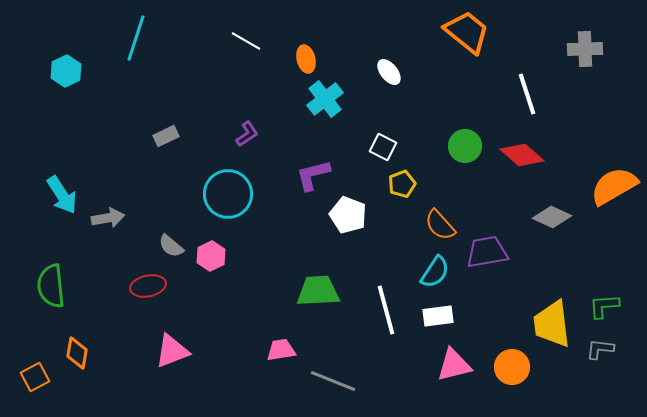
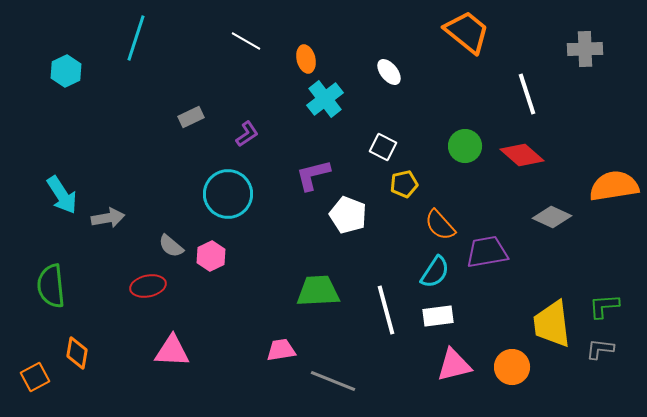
gray rectangle at (166, 136): moved 25 px right, 19 px up
yellow pentagon at (402, 184): moved 2 px right; rotated 8 degrees clockwise
orange semicircle at (614, 186): rotated 21 degrees clockwise
pink triangle at (172, 351): rotated 24 degrees clockwise
